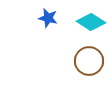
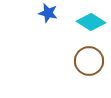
blue star: moved 5 px up
